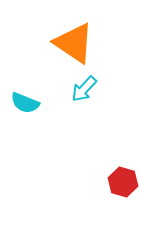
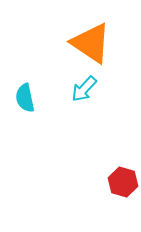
orange triangle: moved 17 px right
cyan semicircle: moved 5 px up; rotated 56 degrees clockwise
